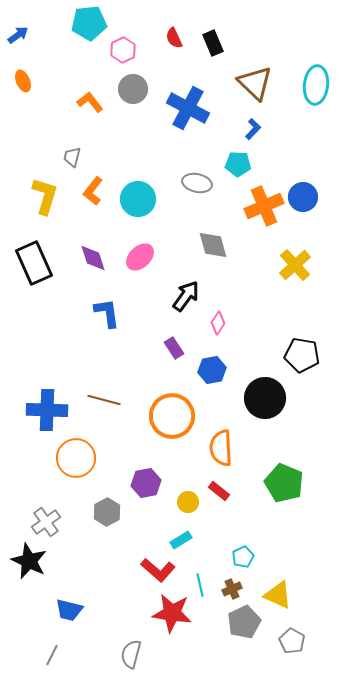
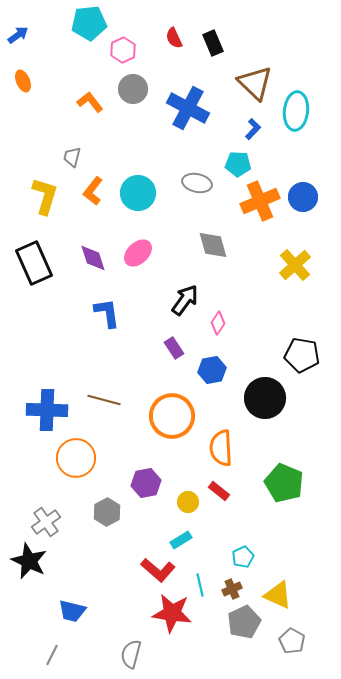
cyan ellipse at (316, 85): moved 20 px left, 26 px down
cyan circle at (138, 199): moved 6 px up
orange cross at (264, 206): moved 4 px left, 5 px up
pink ellipse at (140, 257): moved 2 px left, 4 px up
black arrow at (186, 296): moved 1 px left, 4 px down
blue trapezoid at (69, 610): moved 3 px right, 1 px down
